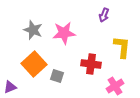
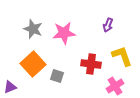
purple arrow: moved 4 px right, 10 px down
gray star: moved 1 px up
yellow L-shape: moved 9 px down; rotated 25 degrees counterclockwise
orange square: moved 1 px left
